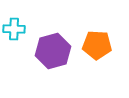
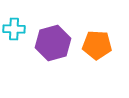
purple hexagon: moved 8 px up
